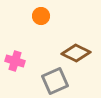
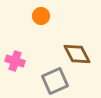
brown diamond: moved 1 px right, 1 px down; rotated 36 degrees clockwise
